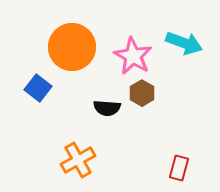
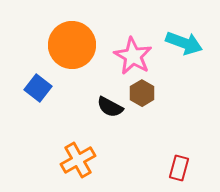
orange circle: moved 2 px up
black semicircle: moved 3 px right, 1 px up; rotated 24 degrees clockwise
